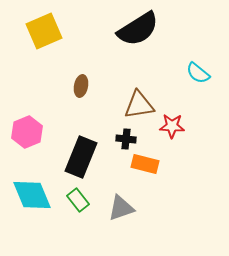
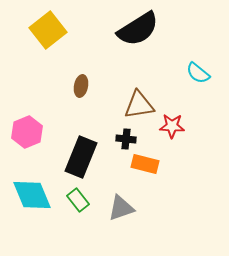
yellow square: moved 4 px right, 1 px up; rotated 15 degrees counterclockwise
